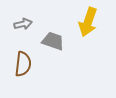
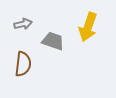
yellow arrow: moved 5 px down
